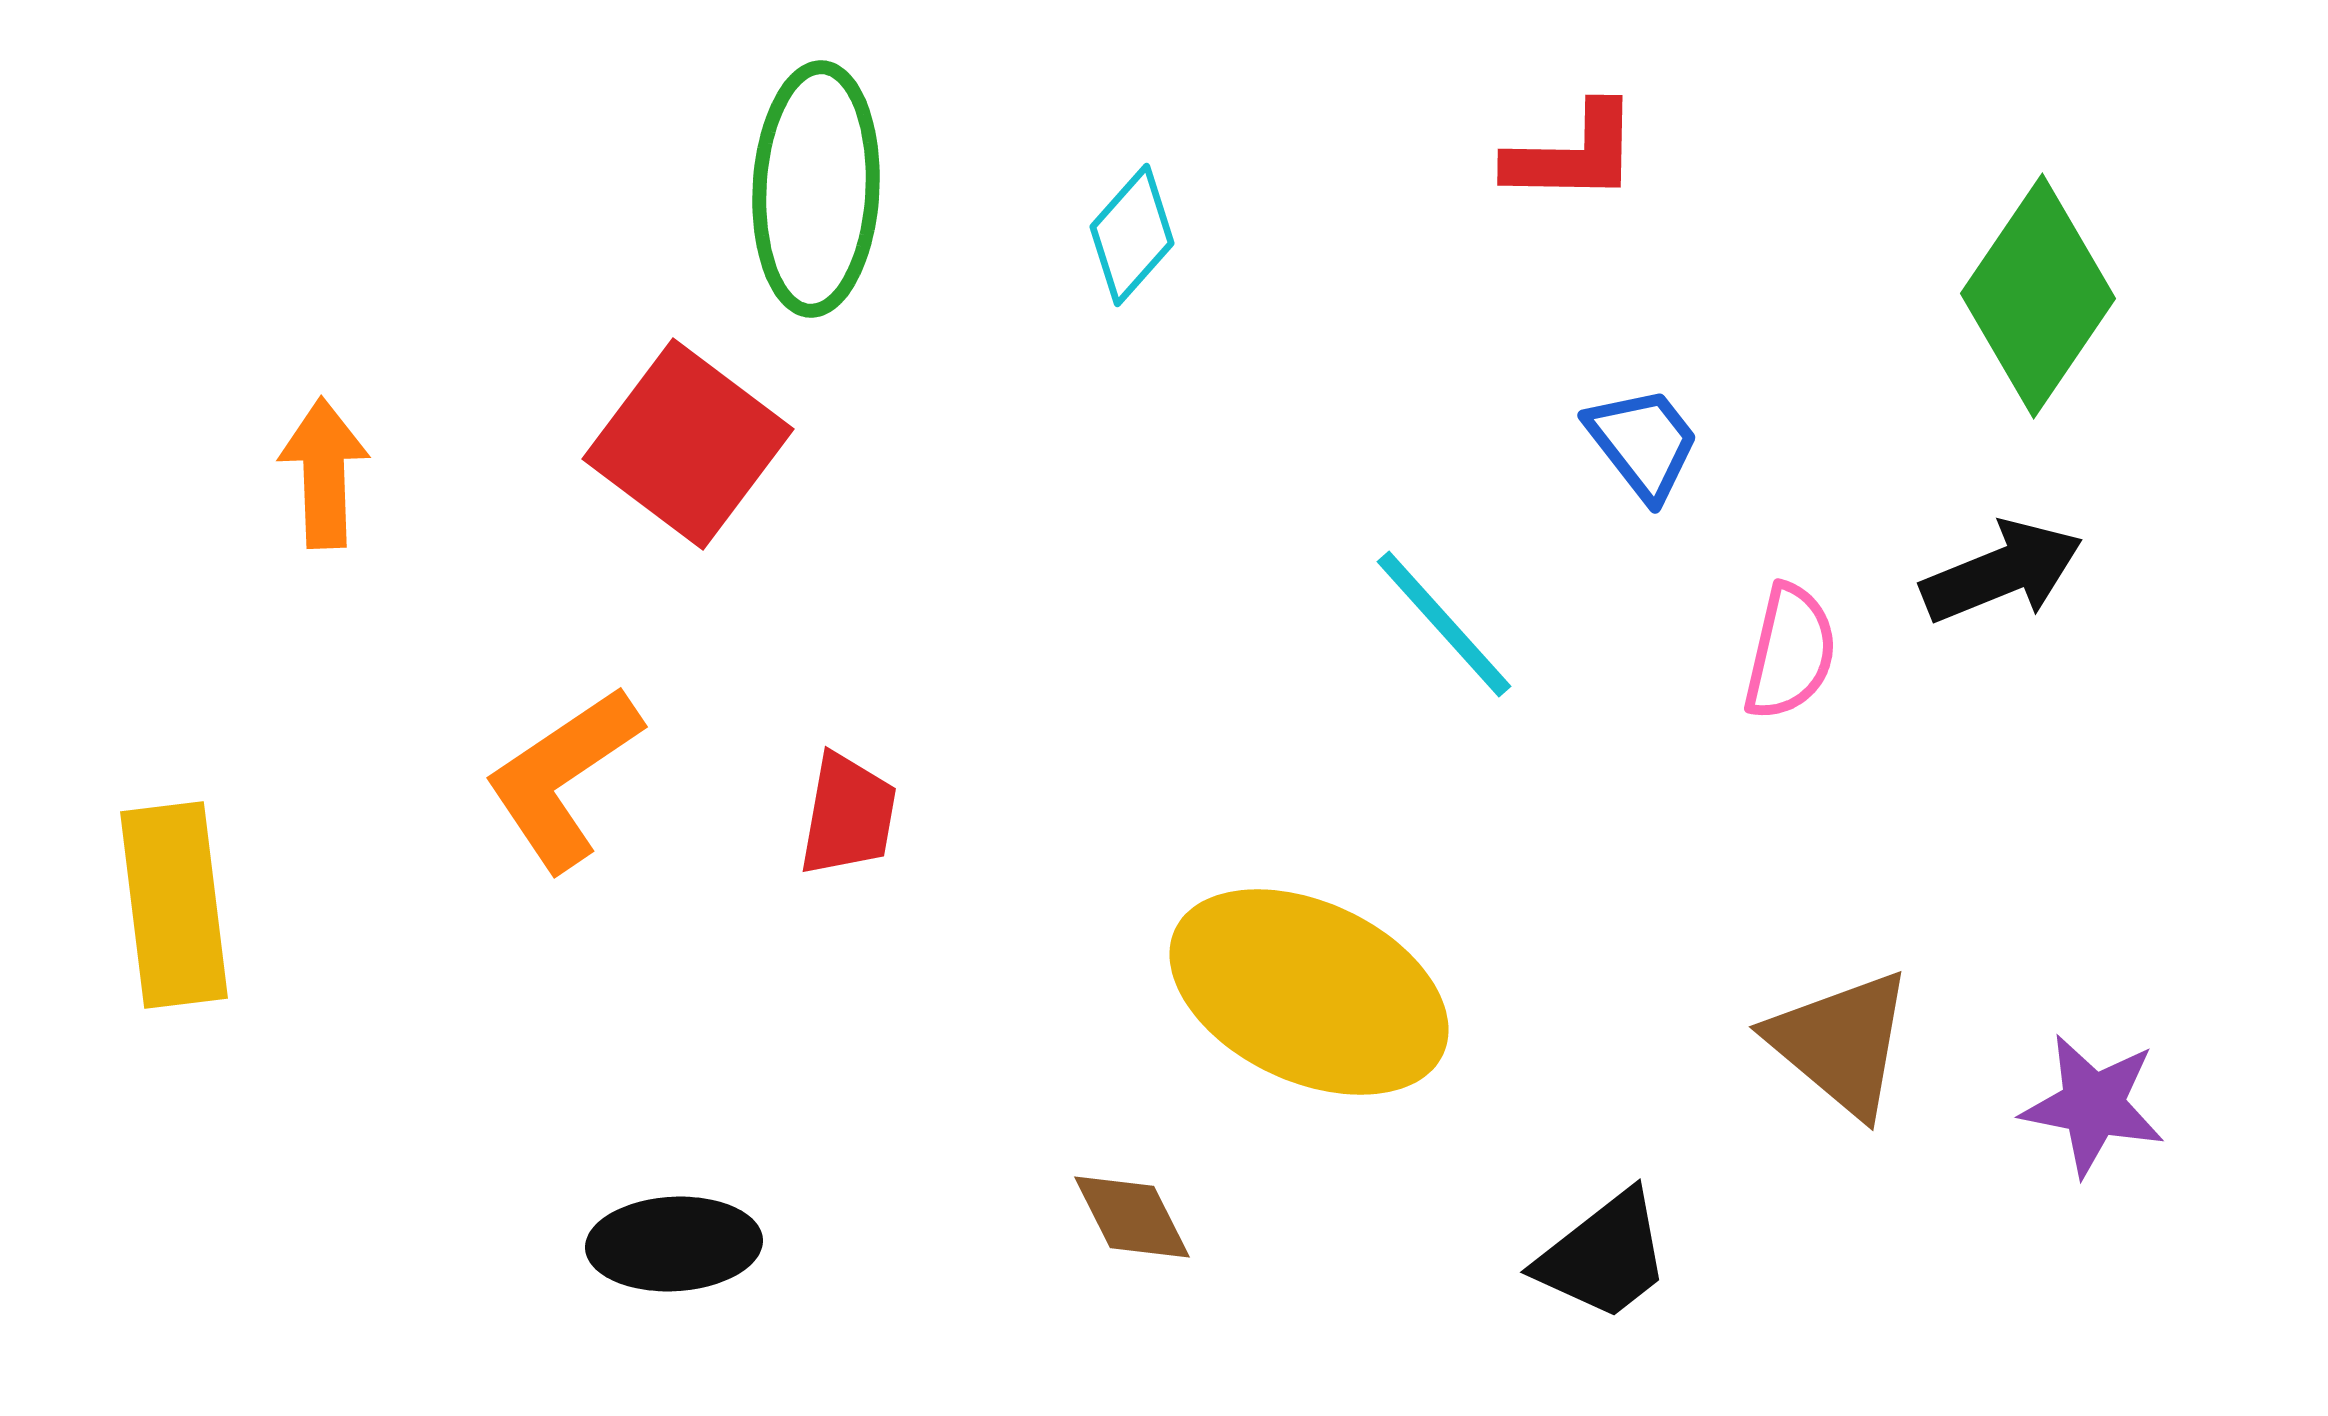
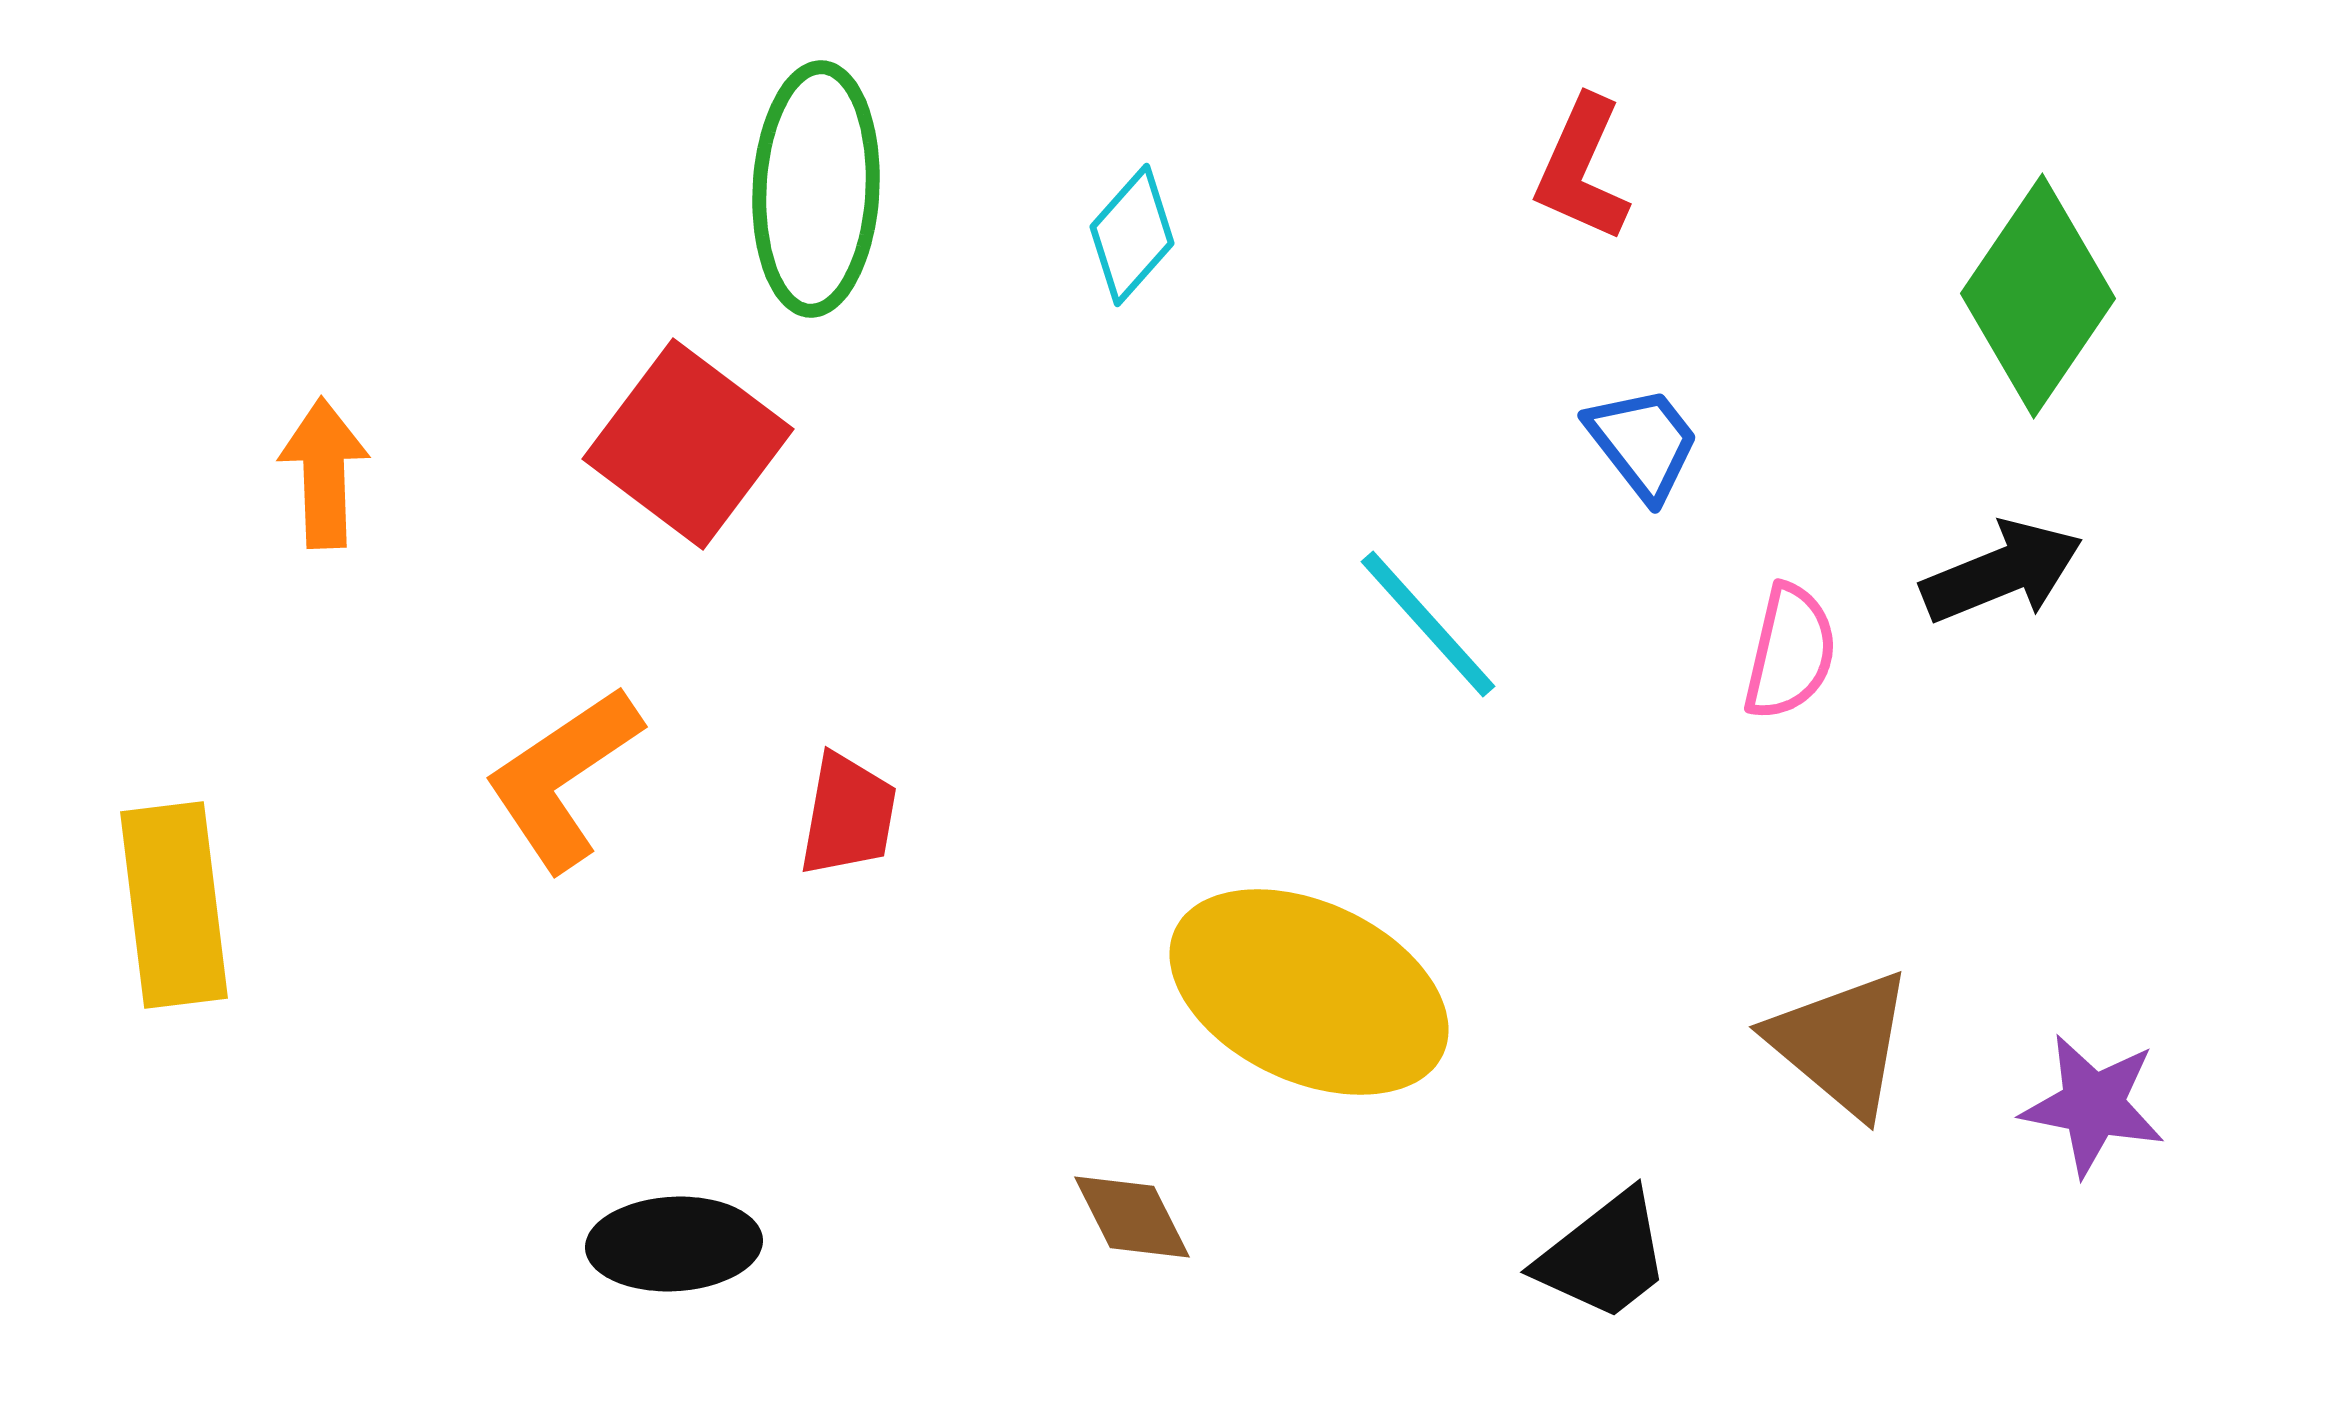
red L-shape: moved 9 px right, 15 px down; rotated 113 degrees clockwise
cyan line: moved 16 px left
